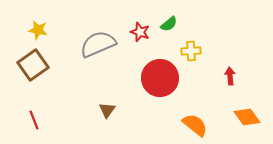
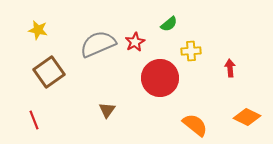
red star: moved 5 px left, 10 px down; rotated 24 degrees clockwise
brown square: moved 16 px right, 7 px down
red arrow: moved 8 px up
orange diamond: rotated 28 degrees counterclockwise
